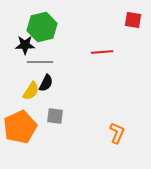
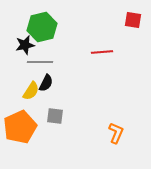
black star: rotated 12 degrees counterclockwise
orange L-shape: moved 1 px left
